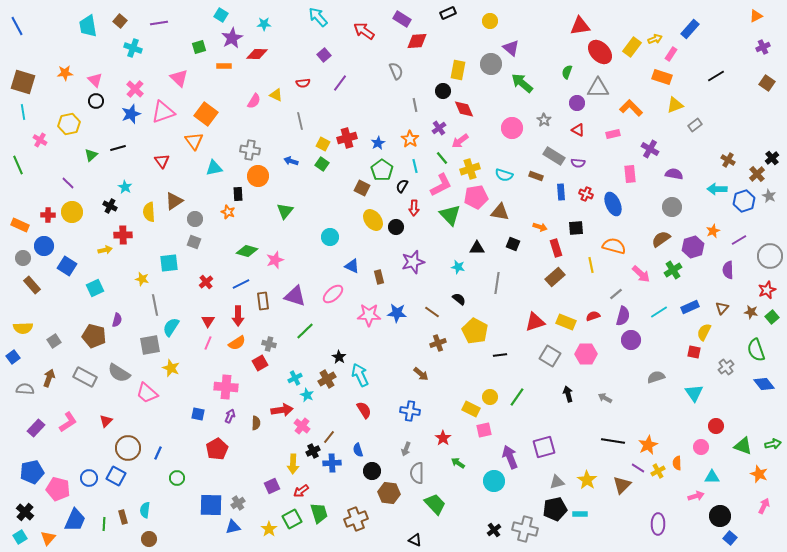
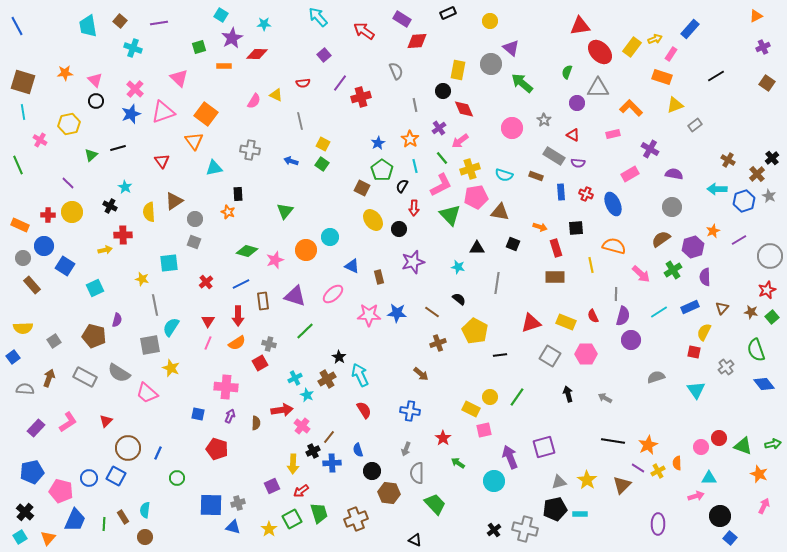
red triangle at (578, 130): moved 5 px left, 5 px down
red cross at (347, 138): moved 14 px right, 41 px up
pink rectangle at (630, 174): rotated 66 degrees clockwise
orange circle at (258, 176): moved 48 px right, 74 px down
black circle at (396, 227): moved 3 px right, 2 px down
blue square at (67, 266): moved 2 px left
purple semicircle at (728, 270): moved 23 px left, 7 px down
brown rectangle at (555, 277): rotated 42 degrees clockwise
gray line at (616, 294): rotated 48 degrees counterclockwise
red semicircle at (593, 316): rotated 96 degrees counterclockwise
red triangle at (535, 322): moved 4 px left, 1 px down
cyan triangle at (694, 393): moved 2 px right, 3 px up
red circle at (716, 426): moved 3 px right, 12 px down
red pentagon at (217, 449): rotated 25 degrees counterclockwise
cyan triangle at (712, 477): moved 3 px left, 1 px down
gray triangle at (557, 482): moved 2 px right
pink pentagon at (58, 489): moved 3 px right, 2 px down
gray cross at (238, 503): rotated 16 degrees clockwise
brown rectangle at (123, 517): rotated 16 degrees counterclockwise
blue triangle at (233, 527): rotated 28 degrees clockwise
brown circle at (149, 539): moved 4 px left, 2 px up
